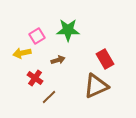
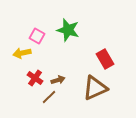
green star: rotated 15 degrees clockwise
pink square: rotated 28 degrees counterclockwise
brown arrow: moved 20 px down
brown triangle: moved 1 px left, 2 px down
